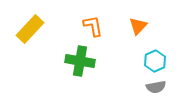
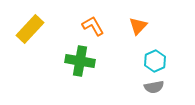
orange L-shape: rotated 20 degrees counterclockwise
gray semicircle: moved 2 px left
